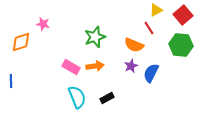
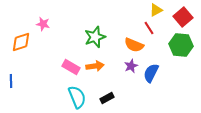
red square: moved 2 px down
